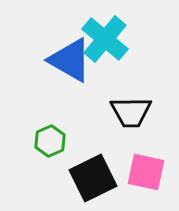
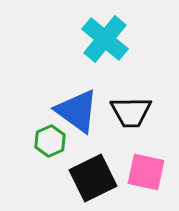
blue triangle: moved 7 px right, 51 px down; rotated 6 degrees clockwise
